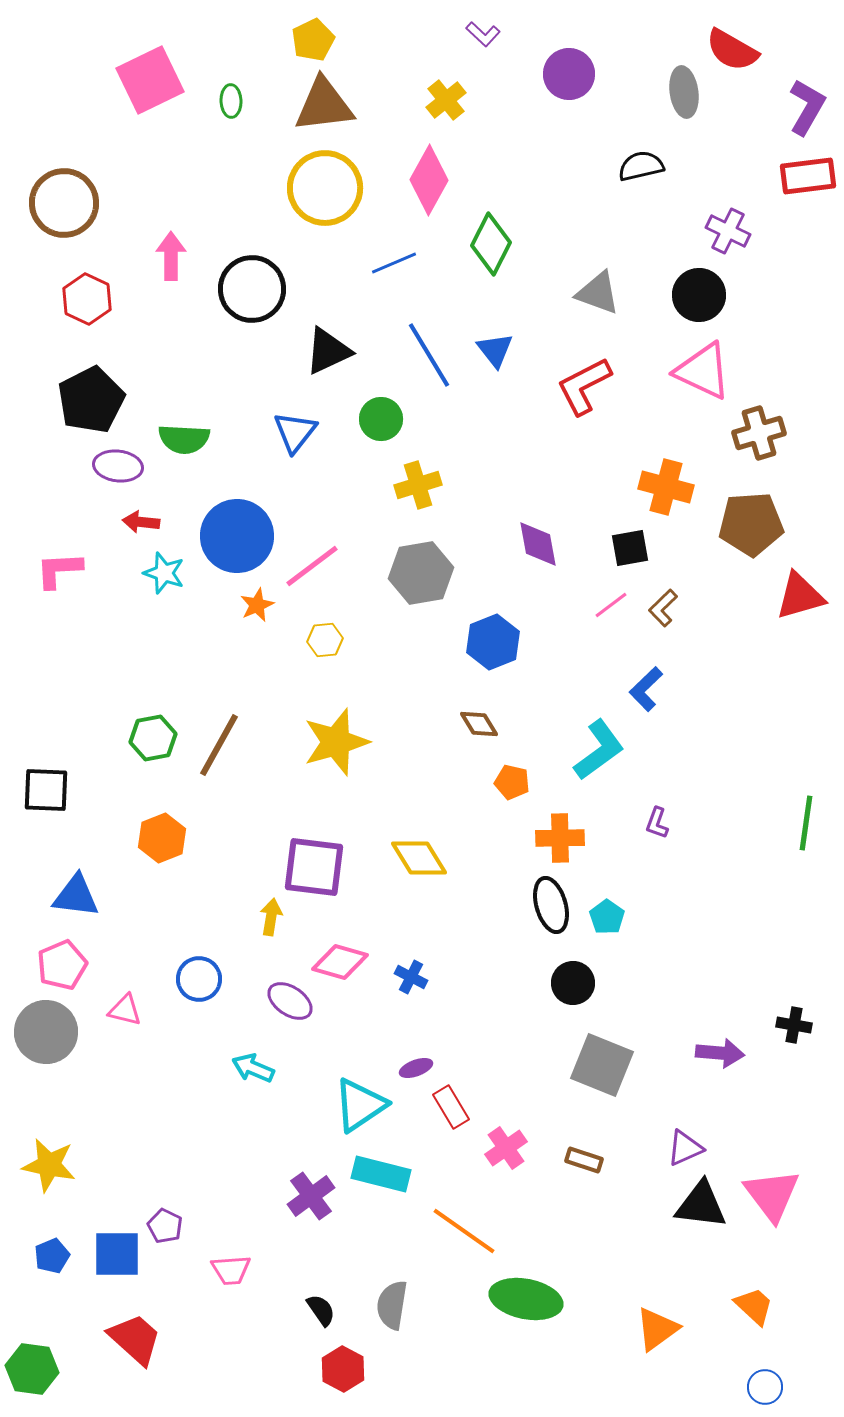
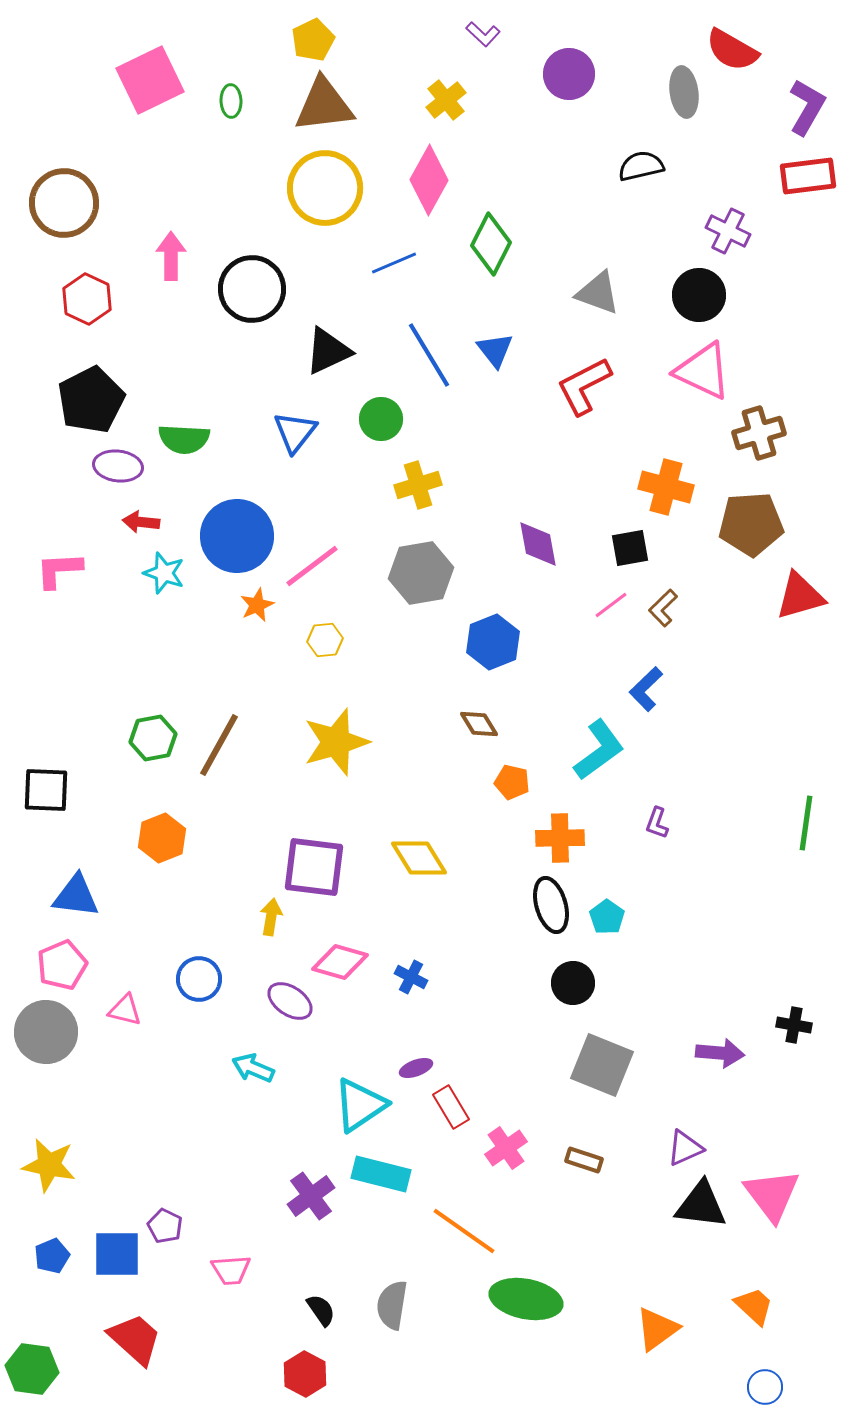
red hexagon at (343, 1369): moved 38 px left, 5 px down
